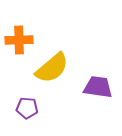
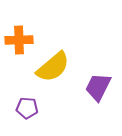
yellow semicircle: moved 1 px right, 1 px up
purple trapezoid: rotated 72 degrees counterclockwise
